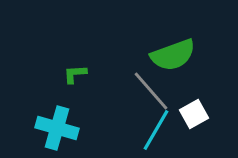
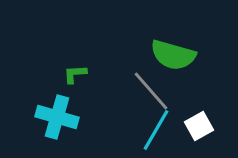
green semicircle: rotated 36 degrees clockwise
white square: moved 5 px right, 12 px down
cyan cross: moved 11 px up
